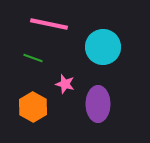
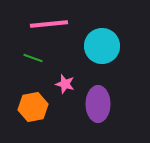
pink line: rotated 18 degrees counterclockwise
cyan circle: moved 1 px left, 1 px up
orange hexagon: rotated 20 degrees clockwise
